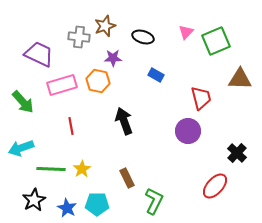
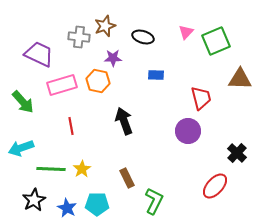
blue rectangle: rotated 28 degrees counterclockwise
